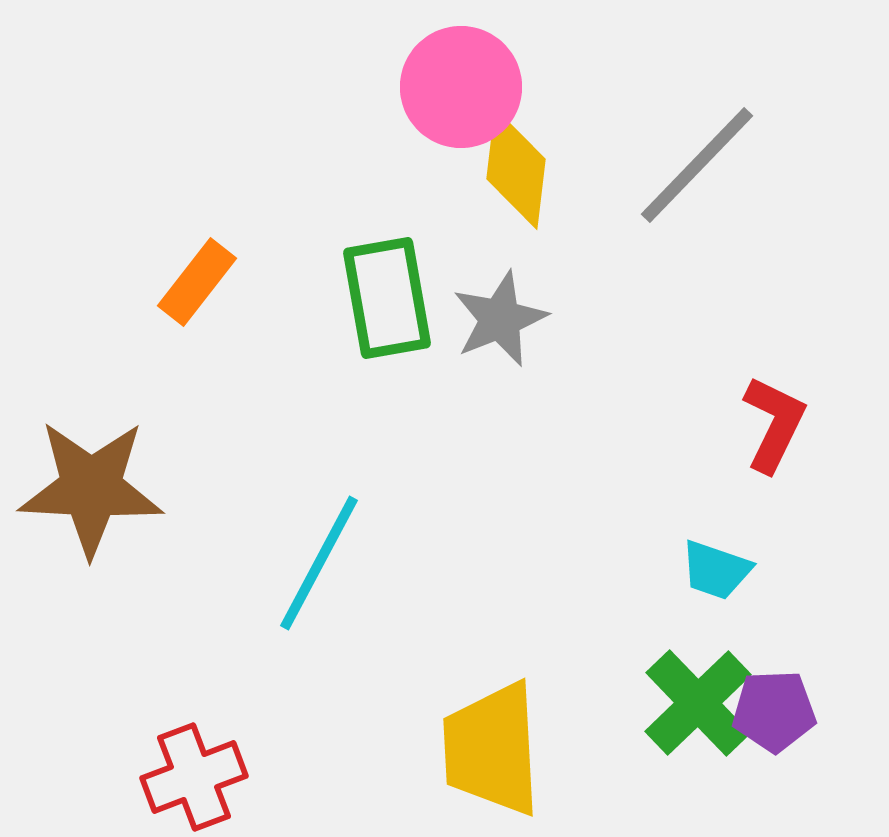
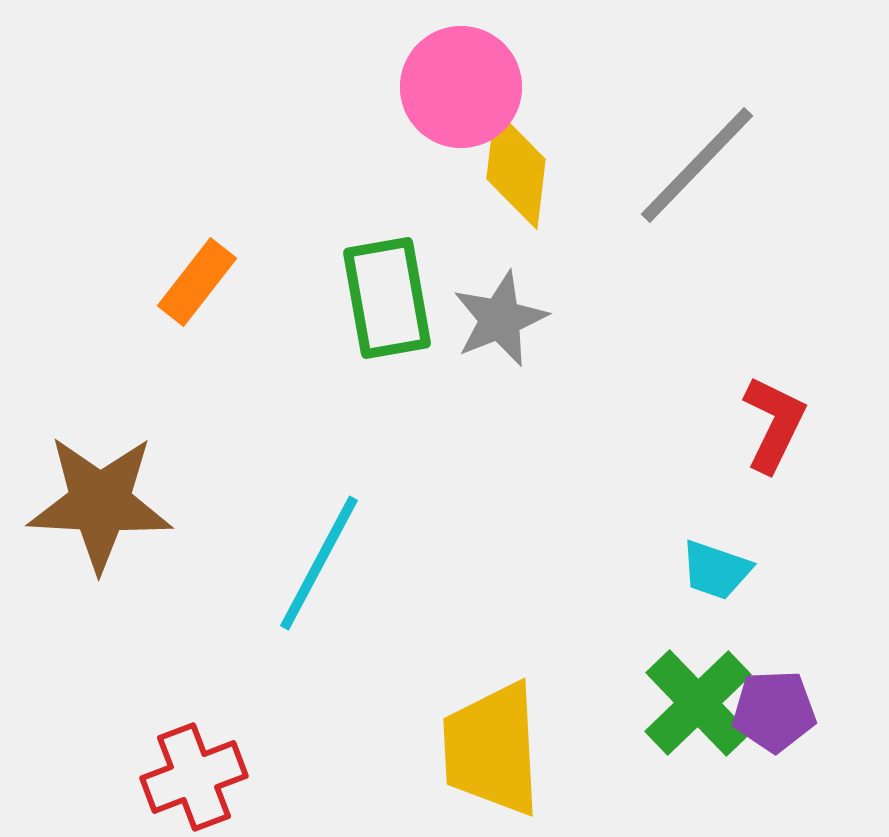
brown star: moved 9 px right, 15 px down
